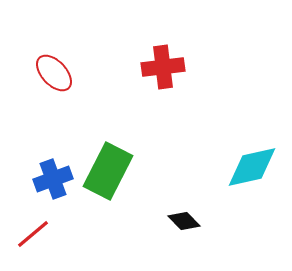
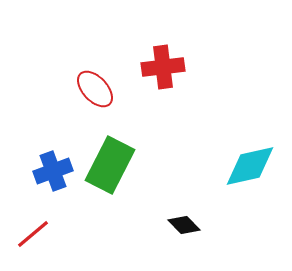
red ellipse: moved 41 px right, 16 px down
cyan diamond: moved 2 px left, 1 px up
green rectangle: moved 2 px right, 6 px up
blue cross: moved 8 px up
black diamond: moved 4 px down
